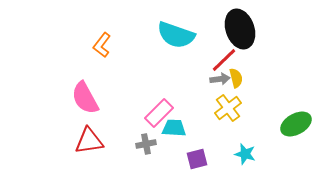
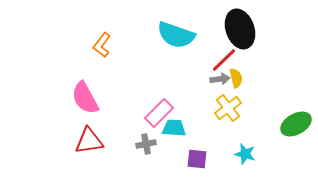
purple square: rotated 20 degrees clockwise
